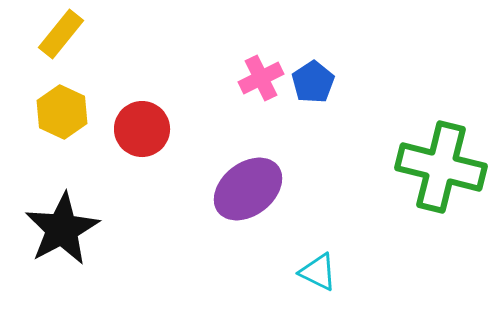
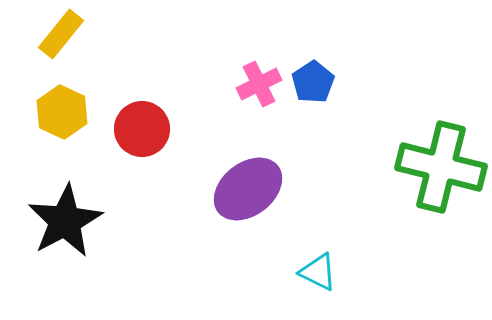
pink cross: moved 2 px left, 6 px down
black star: moved 3 px right, 8 px up
